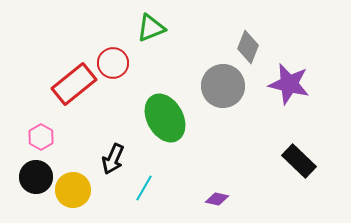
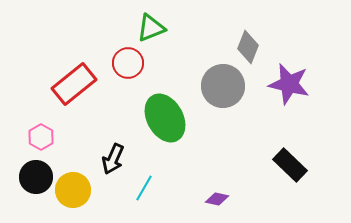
red circle: moved 15 px right
black rectangle: moved 9 px left, 4 px down
